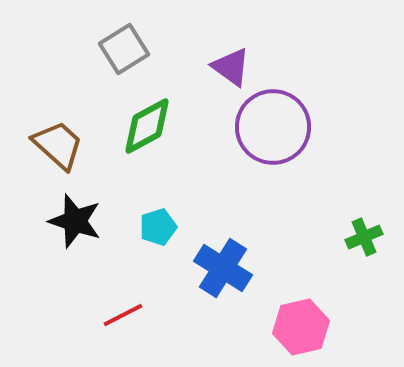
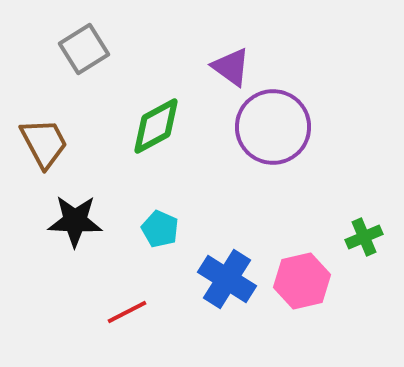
gray square: moved 40 px left
green diamond: moved 9 px right
brown trapezoid: moved 14 px left, 2 px up; rotated 20 degrees clockwise
black star: rotated 16 degrees counterclockwise
cyan pentagon: moved 2 px right, 2 px down; rotated 30 degrees counterclockwise
blue cross: moved 4 px right, 11 px down
red line: moved 4 px right, 3 px up
pink hexagon: moved 1 px right, 46 px up
